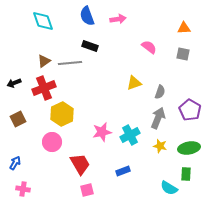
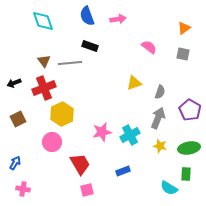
orange triangle: rotated 32 degrees counterclockwise
brown triangle: rotated 32 degrees counterclockwise
